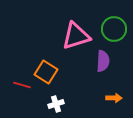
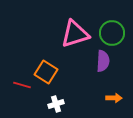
green circle: moved 2 px left, 4 px down
pink triangle: moved 1 px left, 2 px up
